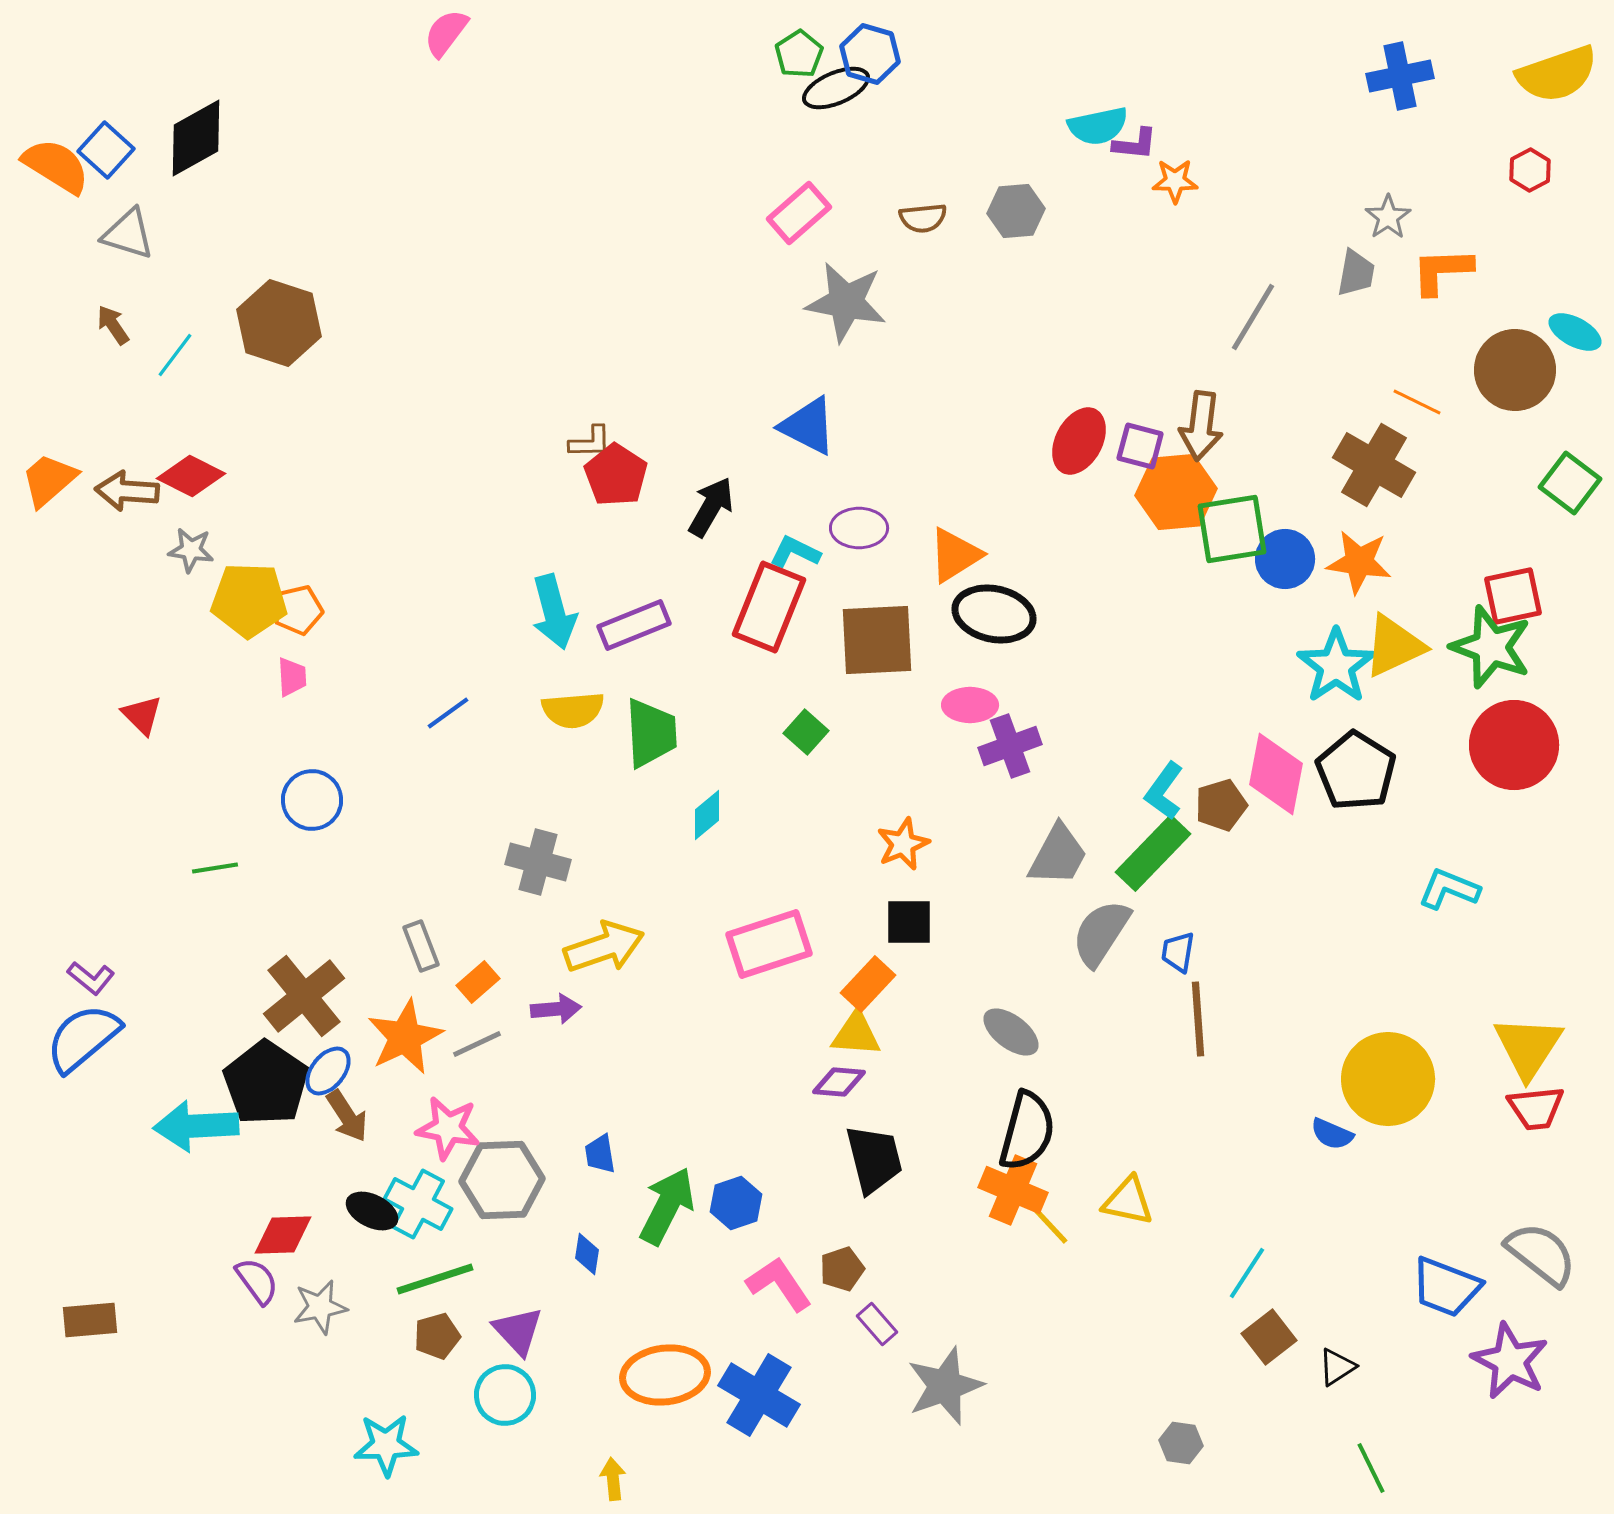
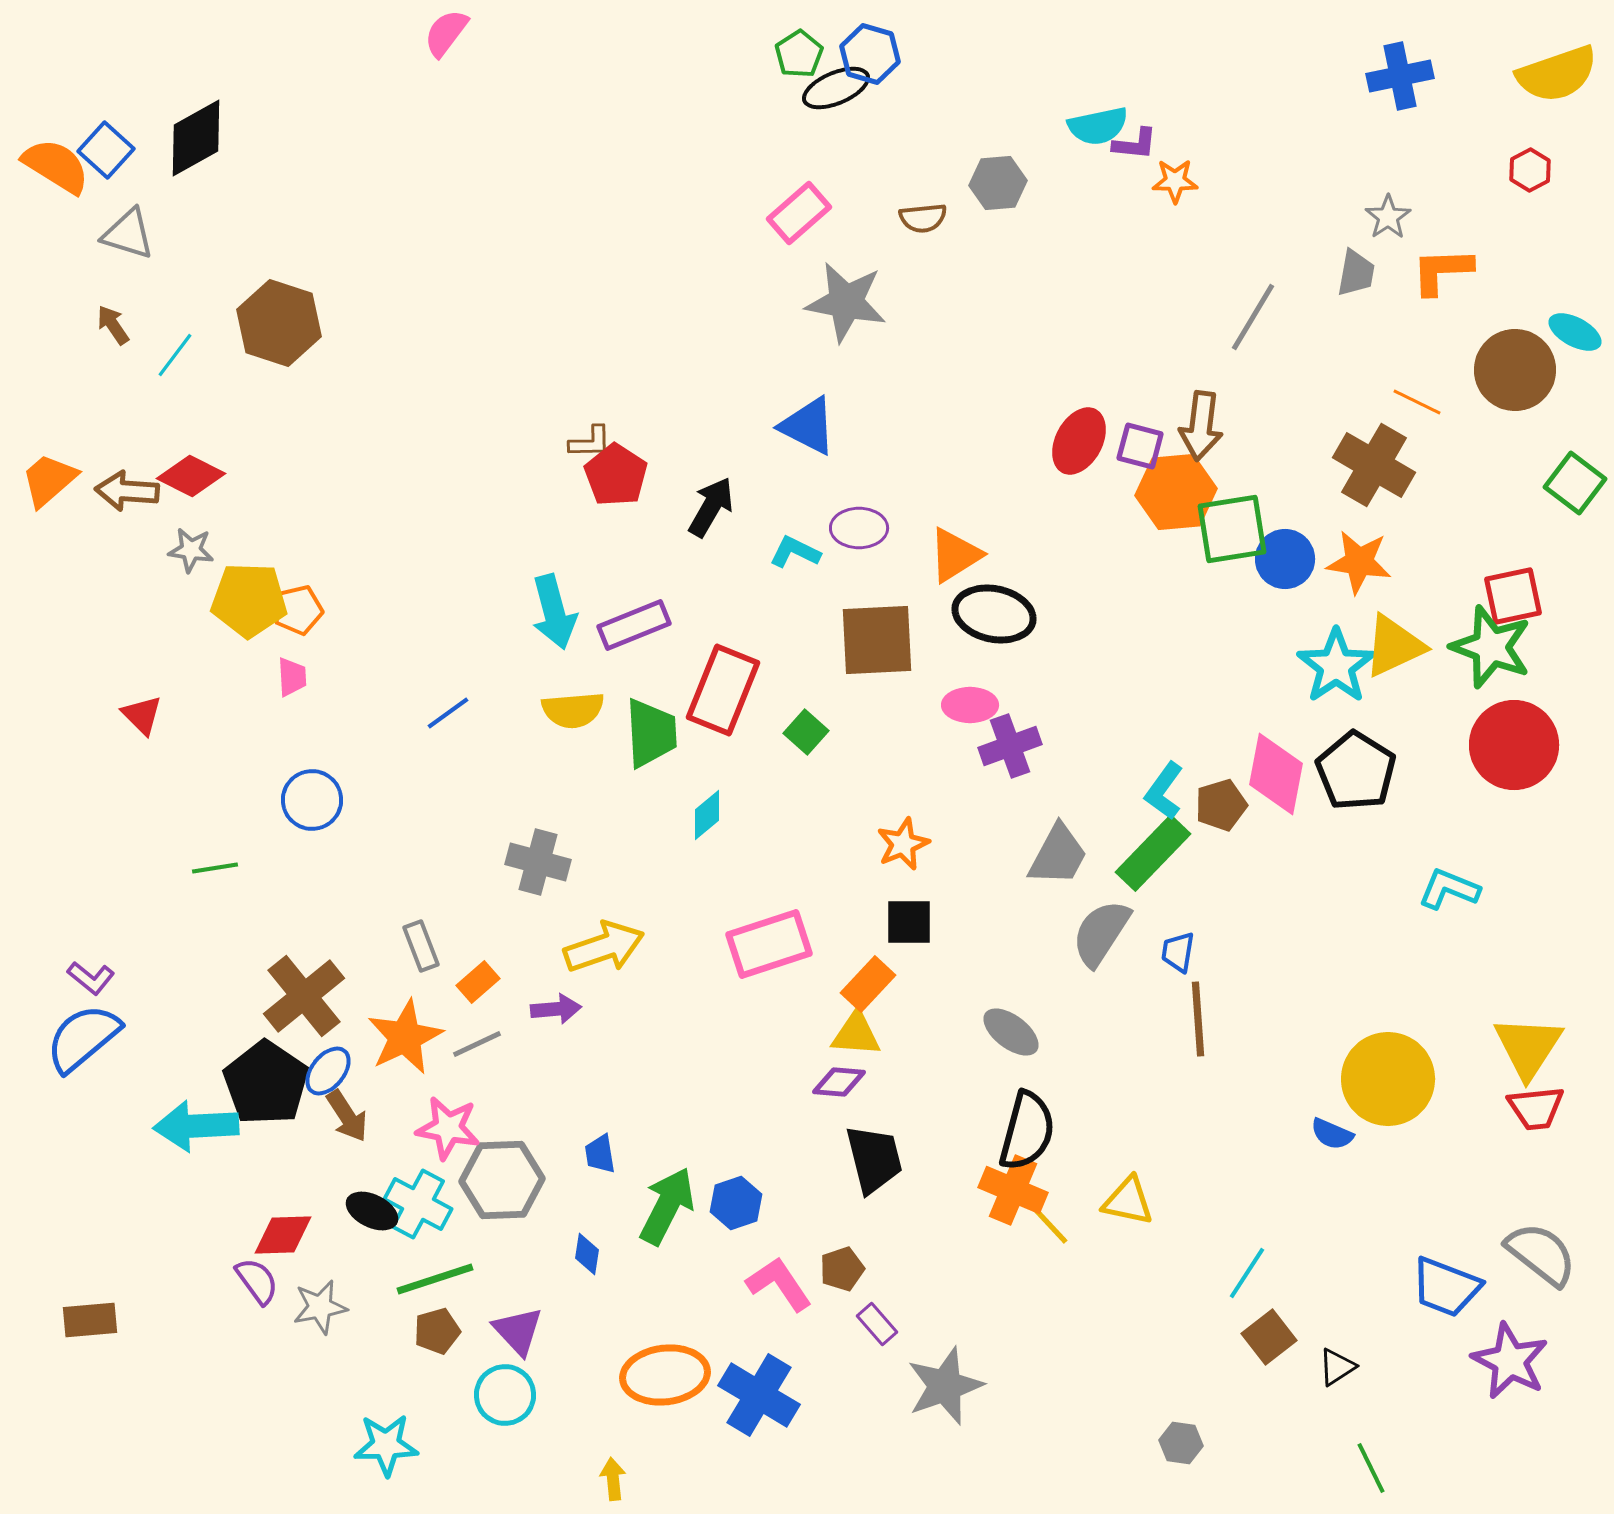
gray hexagon at (1016, 211): moved 18 px left, 28 px up
green square at (1570, 483): moved 5 px right
red rectangle at (769, 607): moved 46 px left, 83 px down
brown pentagon at (437, 1336): moved 5 px up
